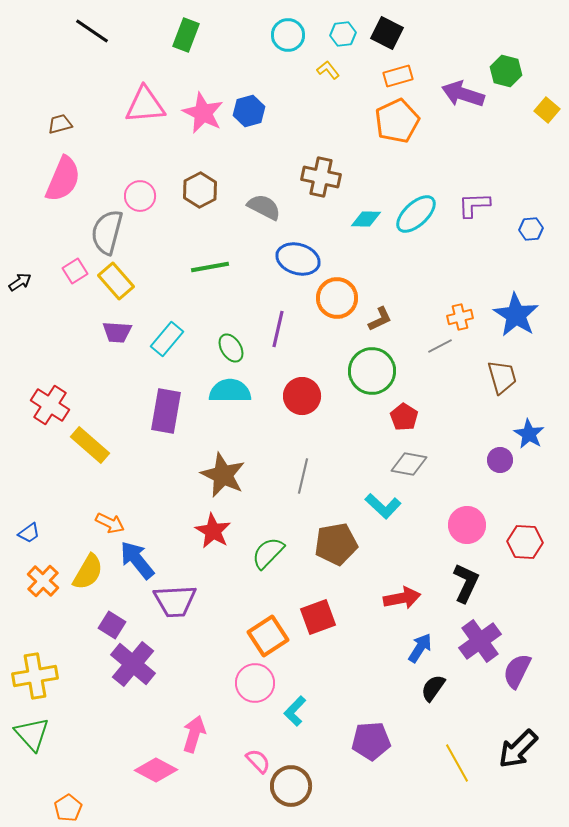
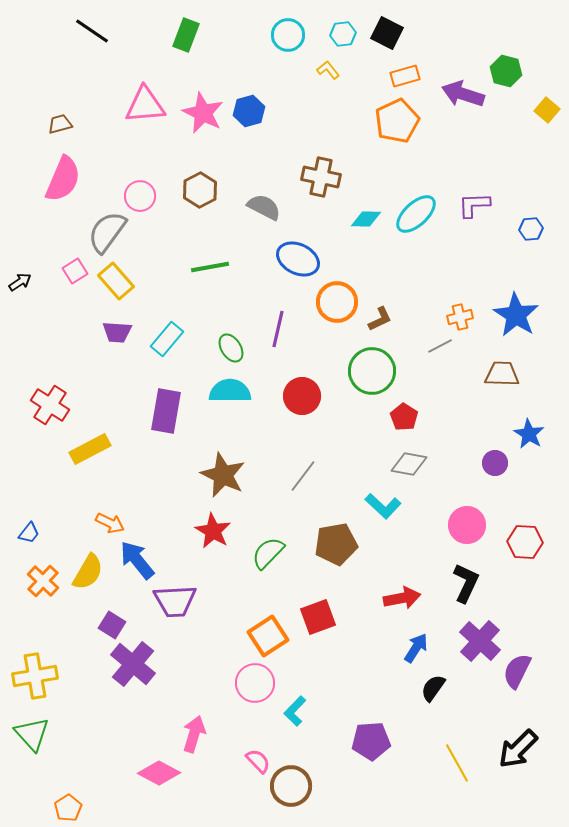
orange rectangle at (398, 76): moved 7 px right
gray semicircle at (107, 232): rotated 21 degrees clockwise
blue ellipse at (298, 259): rotated 9 degrees clockwise
orange circle at (337, 298): moved 4 px down
brown trapezoid at (502, 377): moved 3 px up; rotated 72 degrees counterclockwise
yellow rectangle at (90, 445): moved 4 px down; rotated 69 degrees counterclockwise
purple circle at (500, 460): moved 5 px left, 3 px down
gray line at (303, 476): rotated 24 degrees clockwise
blue trapezoid at (29, 533): rotated 15 degrees counterclockwise
purple cross at (480, 641): rotated 12 degrees counterclockwise
blue arrow at (420, 648): moved 4 px left
pink diamond at (156, 770): moved 3 px right, 3 px down
